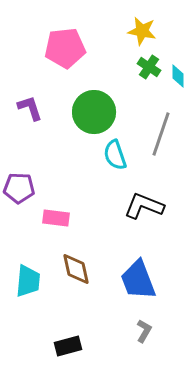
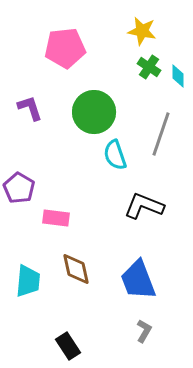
purple pentagon: rotated 28 degrees clockwise
black rectangle: rotated 72 degrees clockwise
